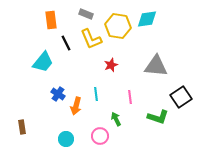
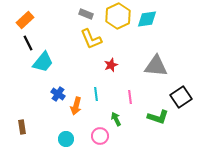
orange rectangle: moved 26 px left; rotated 54 degrees clockwise
yellow hexagon: moved 10 px up; rotated 25 degrees clockwise
black line: moved 38 px left
